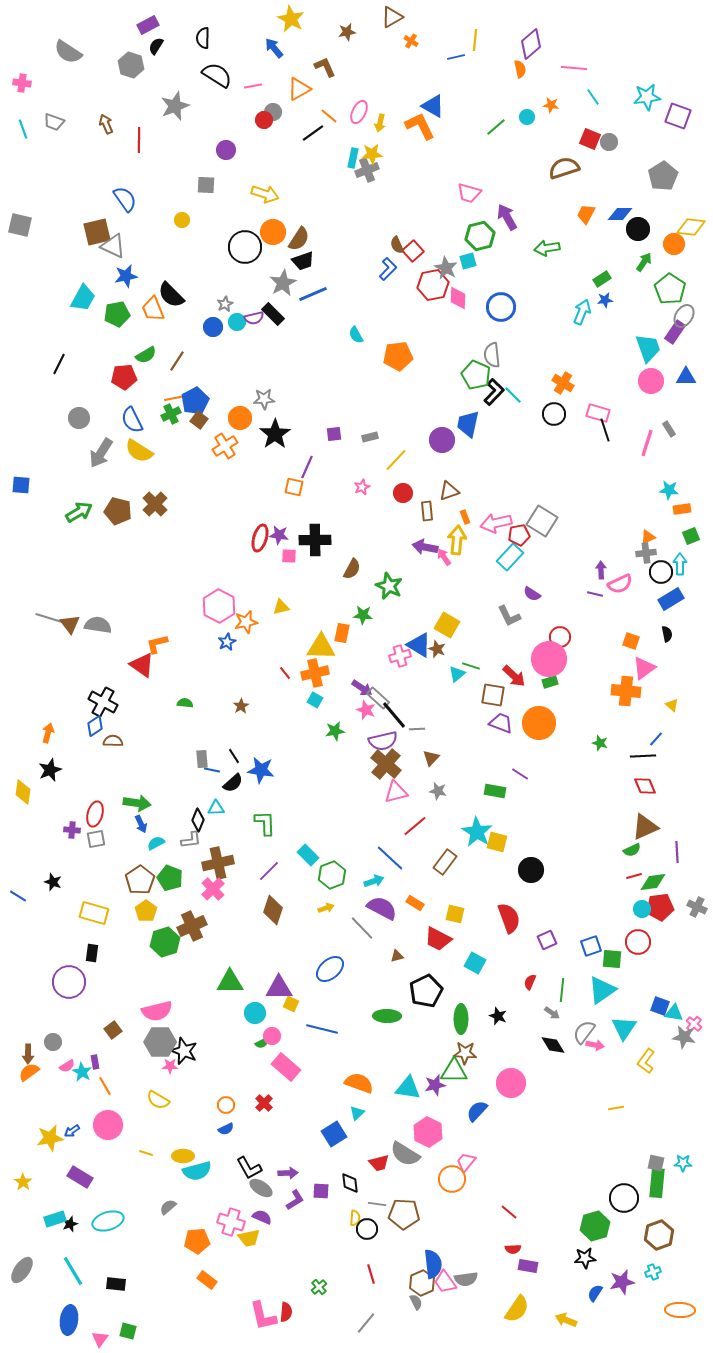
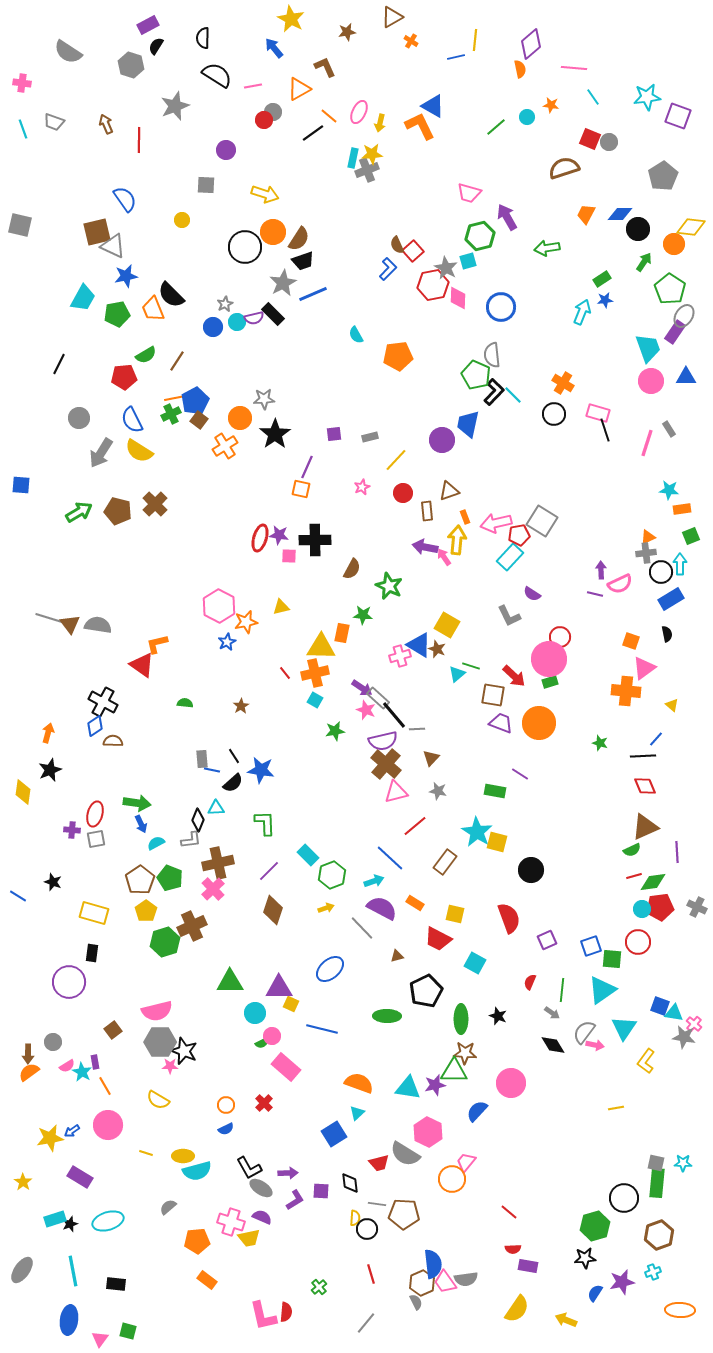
orange square at (294, 487): moved 7 px right, 2 px down
cyan line at (73, 1271): rotated 20 degrees clockwise
